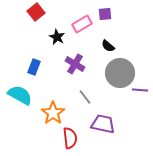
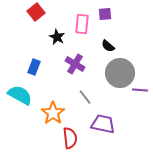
pink rectangle: rotated 54 degrees counterclockwise
